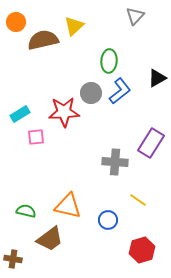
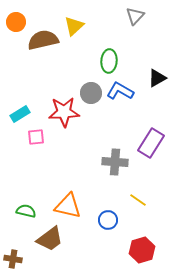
blue L-shape: rotated 112 degrees counterclockwise
